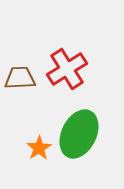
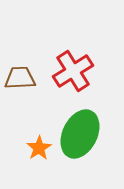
red cross: moved 6 px right, 2 px down
green ellipse: moved 1 px right
